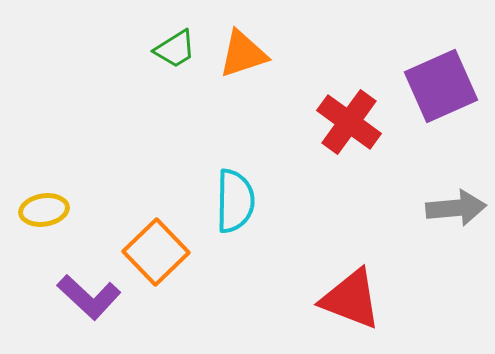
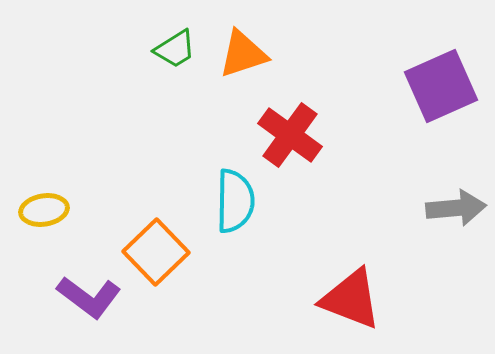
red cross: moved 59 px left, 13 px down
purple L-shape: rotated 6 degrees counterclockwise
